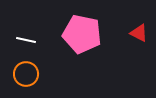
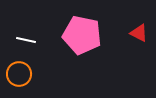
pink pentagon: moved 1 px down
orange circle: moved 7 px left
